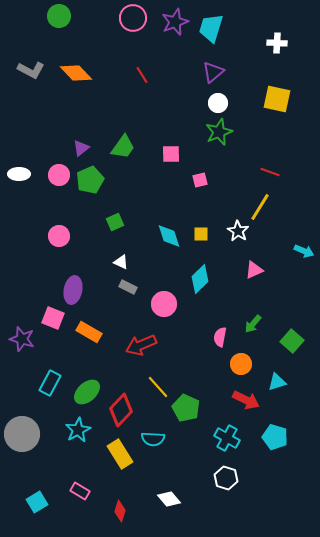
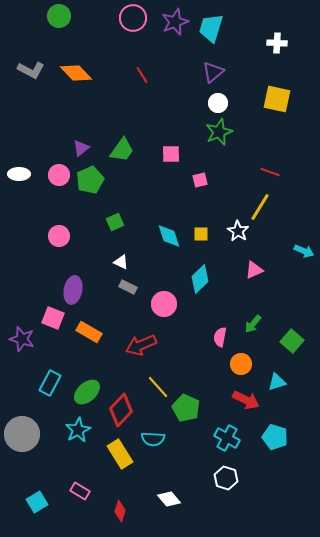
green trapezoid at (123, 147): moved 1 px left, 3 px down
